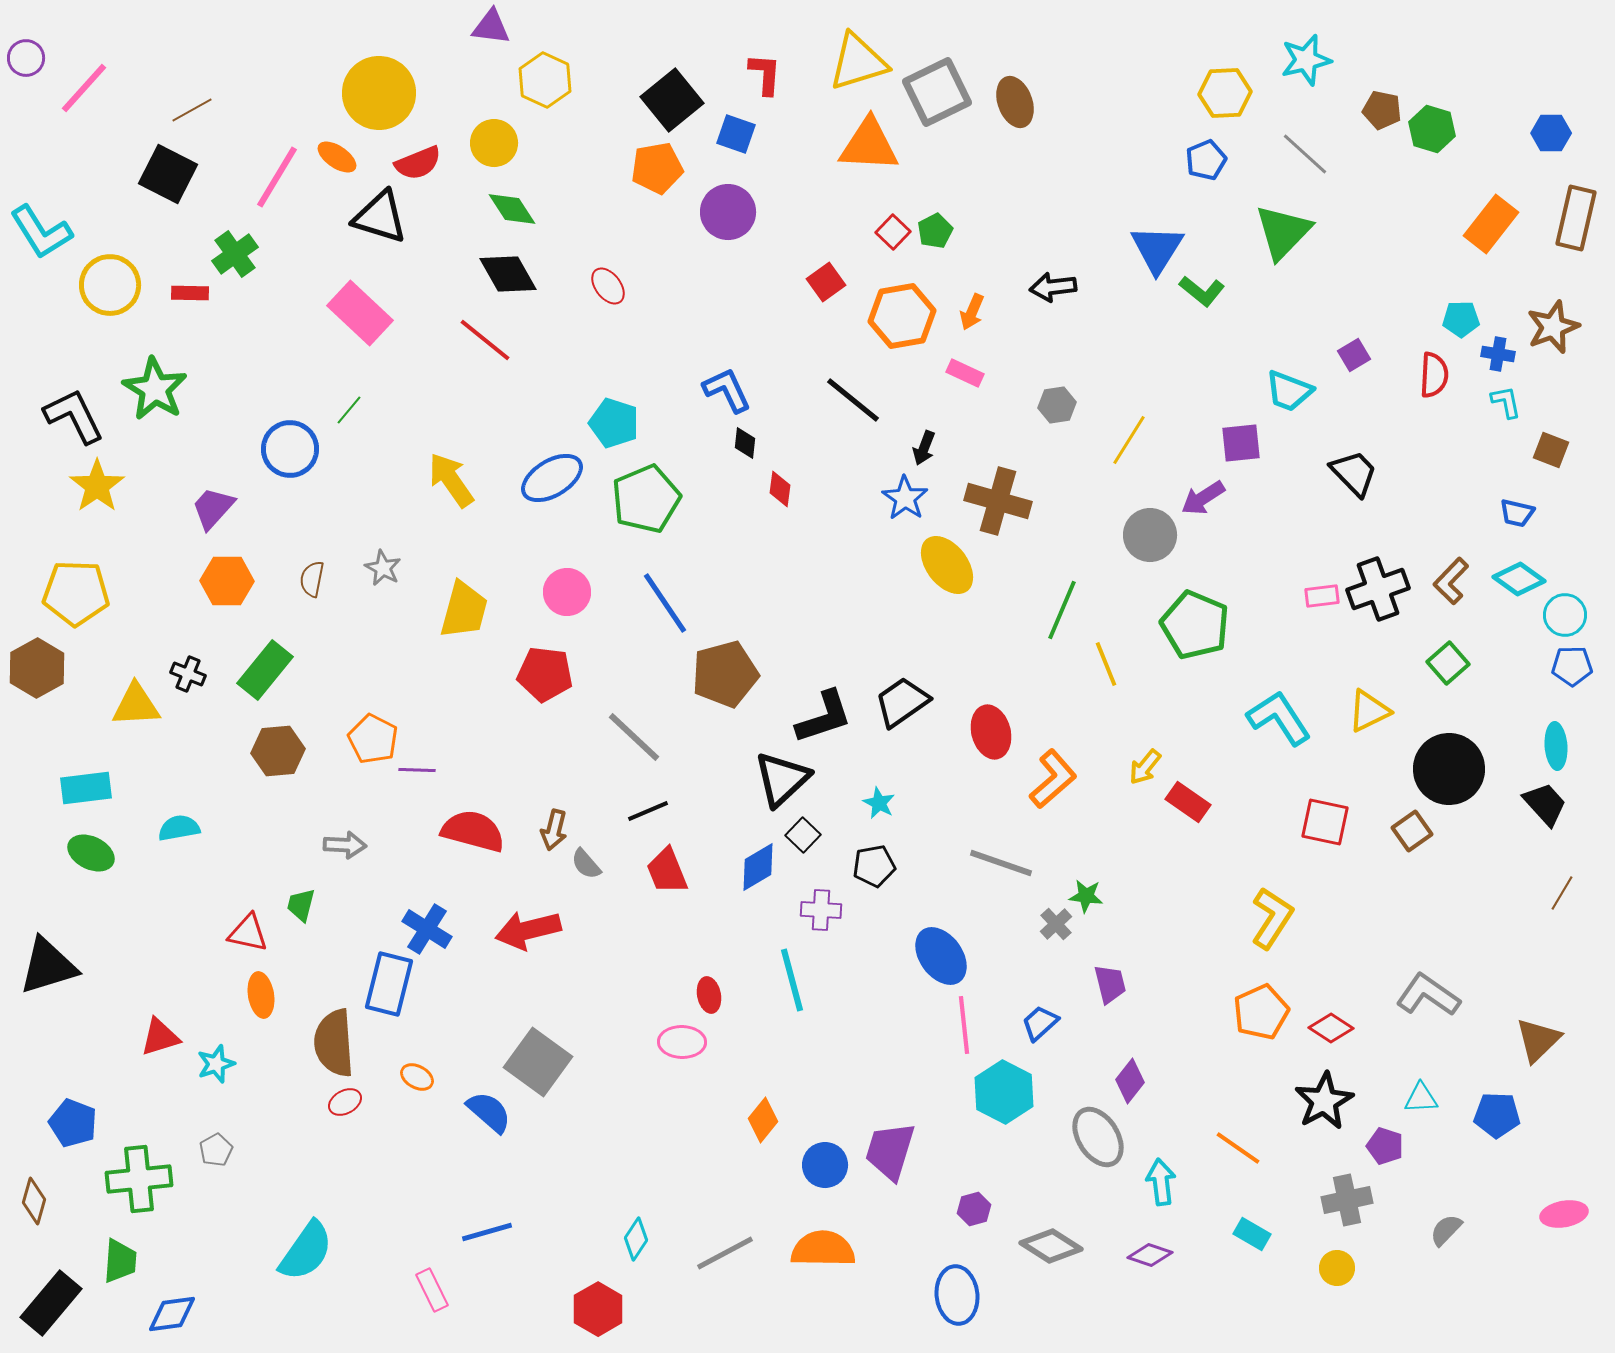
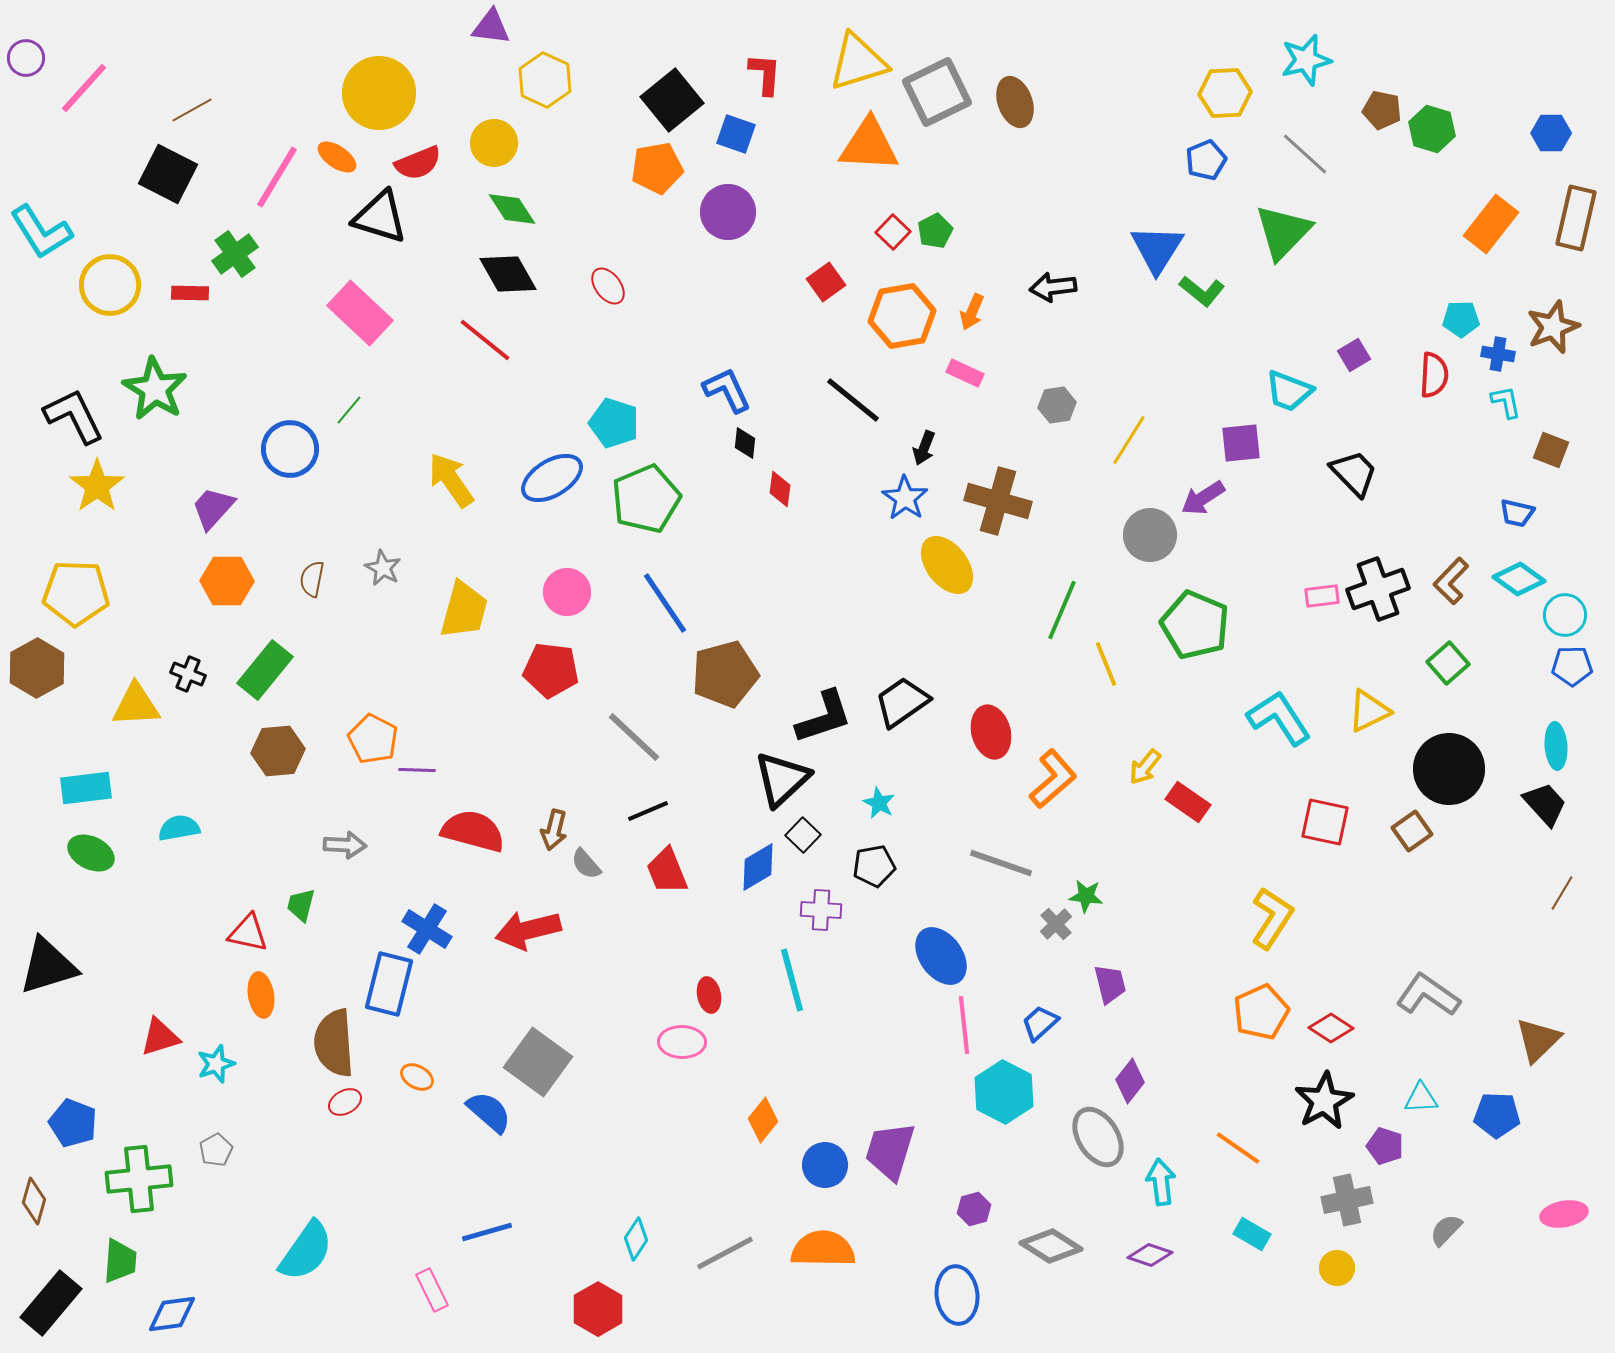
red pentagon at (545, 674): moved 6 px right, 4 px up
